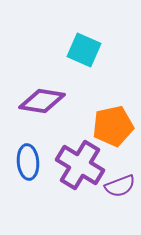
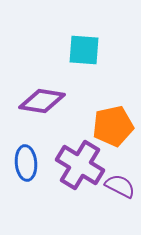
cyan square: rotated 20 degrees counterclockwise
blue ellipse: moved 2 px left, 1 px down
purple semicircle: rotated 132 degrees counterclockwise
